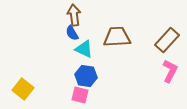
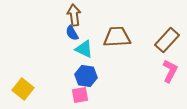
pink square: rotated 24 degrees counterclockwise
